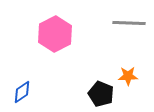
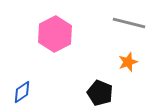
gray line: rotated 12 degrees clockwise
orange star: moved 14 px up; rotated 18 degrees counterclockwise
black pentagon: moved 1 px left, 1 px up
